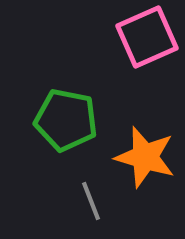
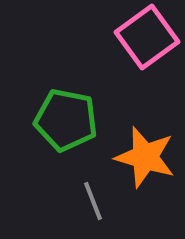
pink square: rotated 12 degrees counterclockwise
gray line: moved 2 px right
